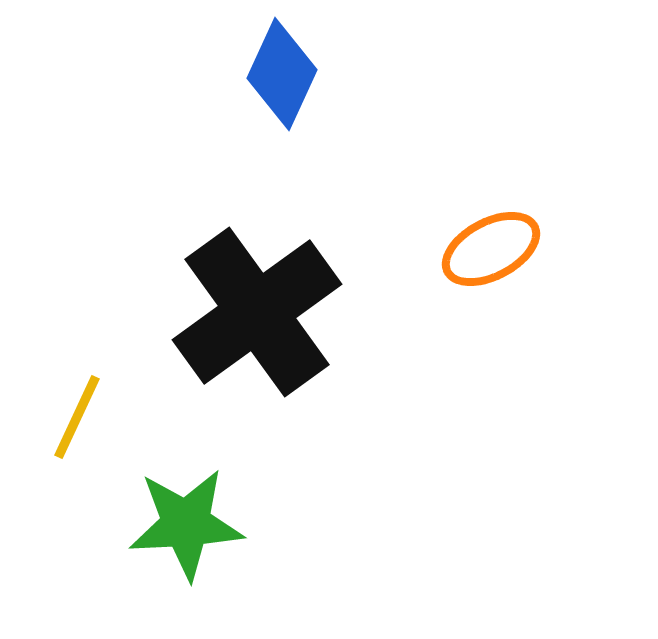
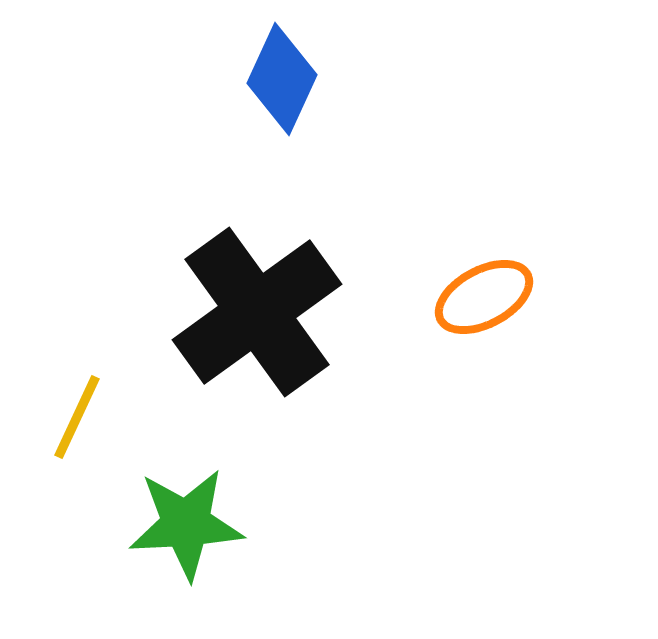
blue diamond: moved 5 px down
orange ellipse: moved 7 px left, 48 px down
